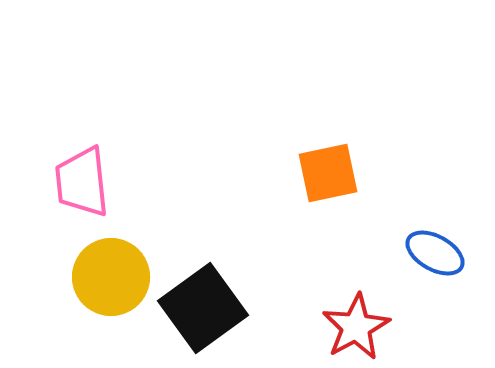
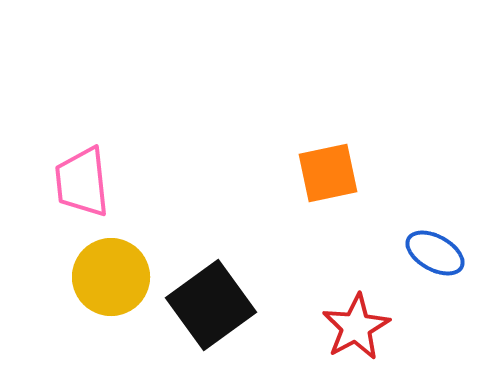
black square: moved 8 px right, 3 px up
